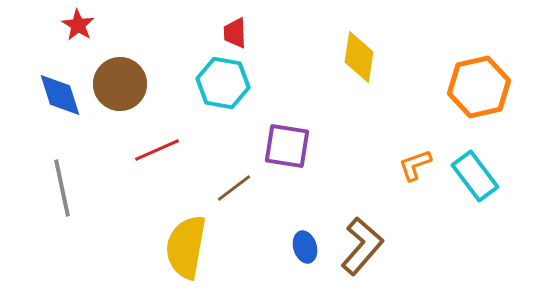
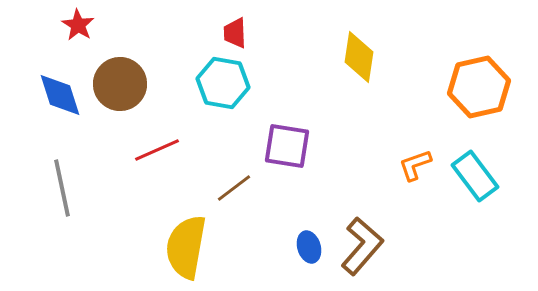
blue ellipse: moved 4 px right
